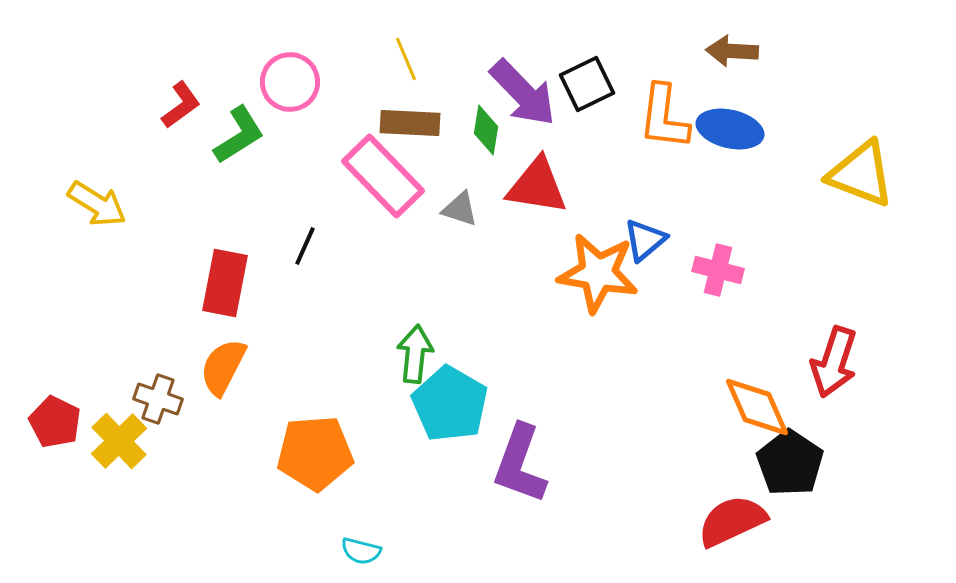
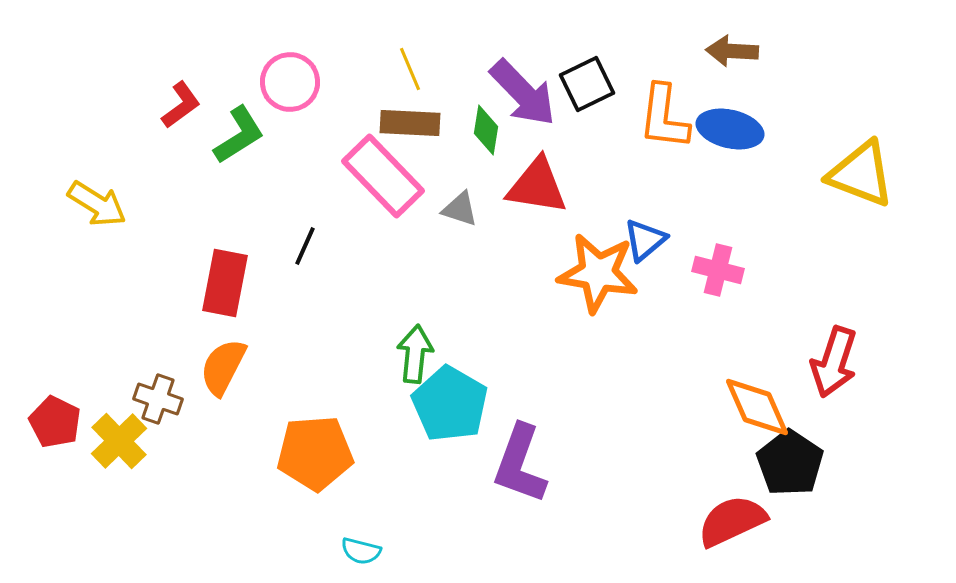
yellow line: moved 4 px right, 10 px down
